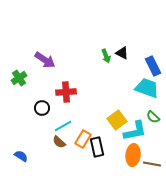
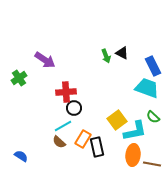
black circle: moved 32 px right
